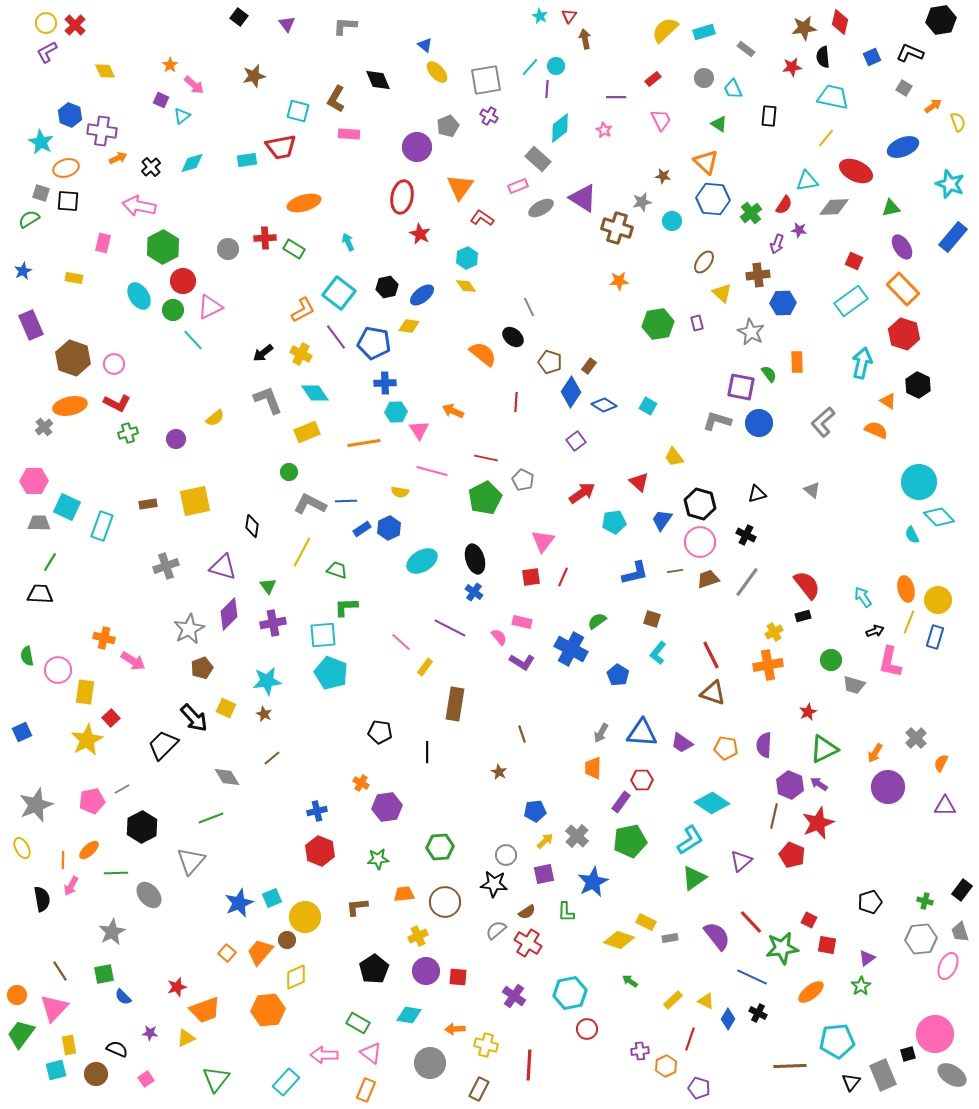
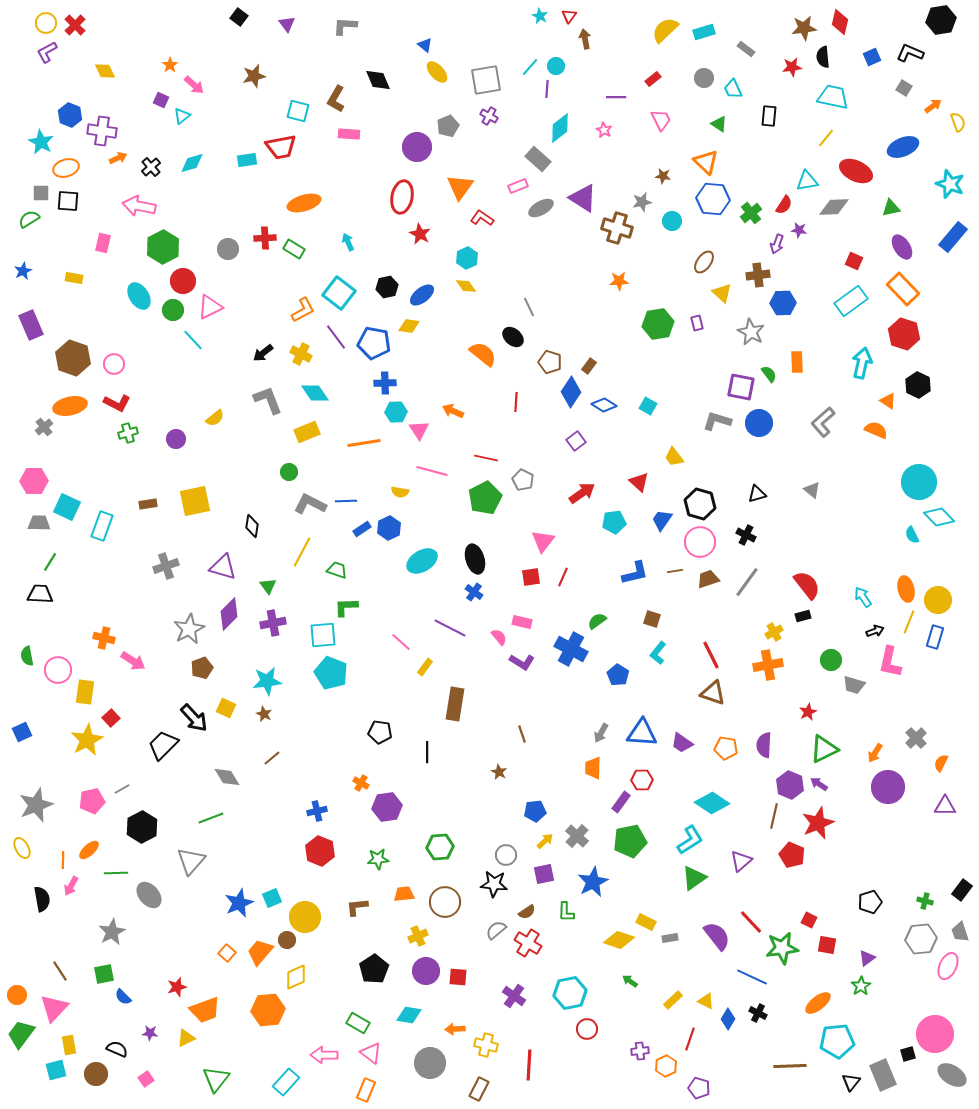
gray square at (41, 193): rotated 18 degrees counterclockwise
orange ellipse at (811, 992): moved 7 px right, 11 px down
